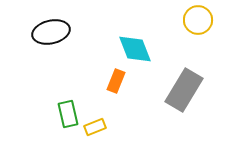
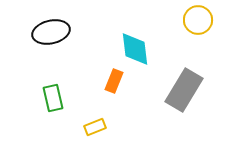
cyan diamond: rotated 15 degrees clockwise
orange rectangle: moved 2 px left
green rectangle: moved 15 px left, 16 px up
